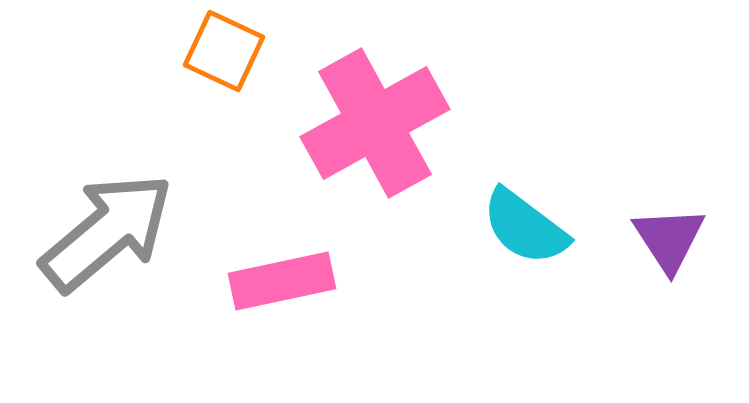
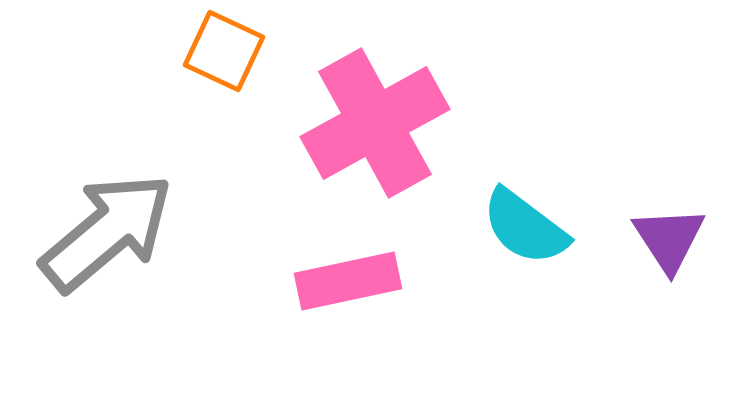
pink rectangle: moved 66 px right
